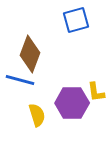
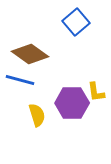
blue square: moved 2 px down; rotated 24 degrees counterclockwise
brown diamond: rotated 75 degrees counterclockwise
